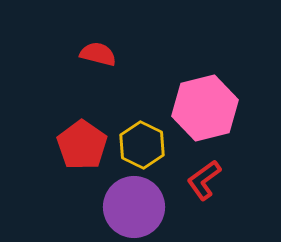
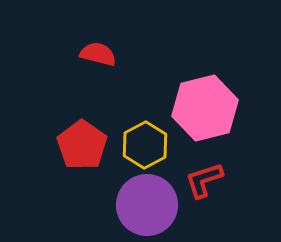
yellow hexagon: moved 3 px right; rotated 6 degrees clockwise
red L-shape: rotated 18 degrees clockwise
purple circle: moved 13 px right, 2 px up
